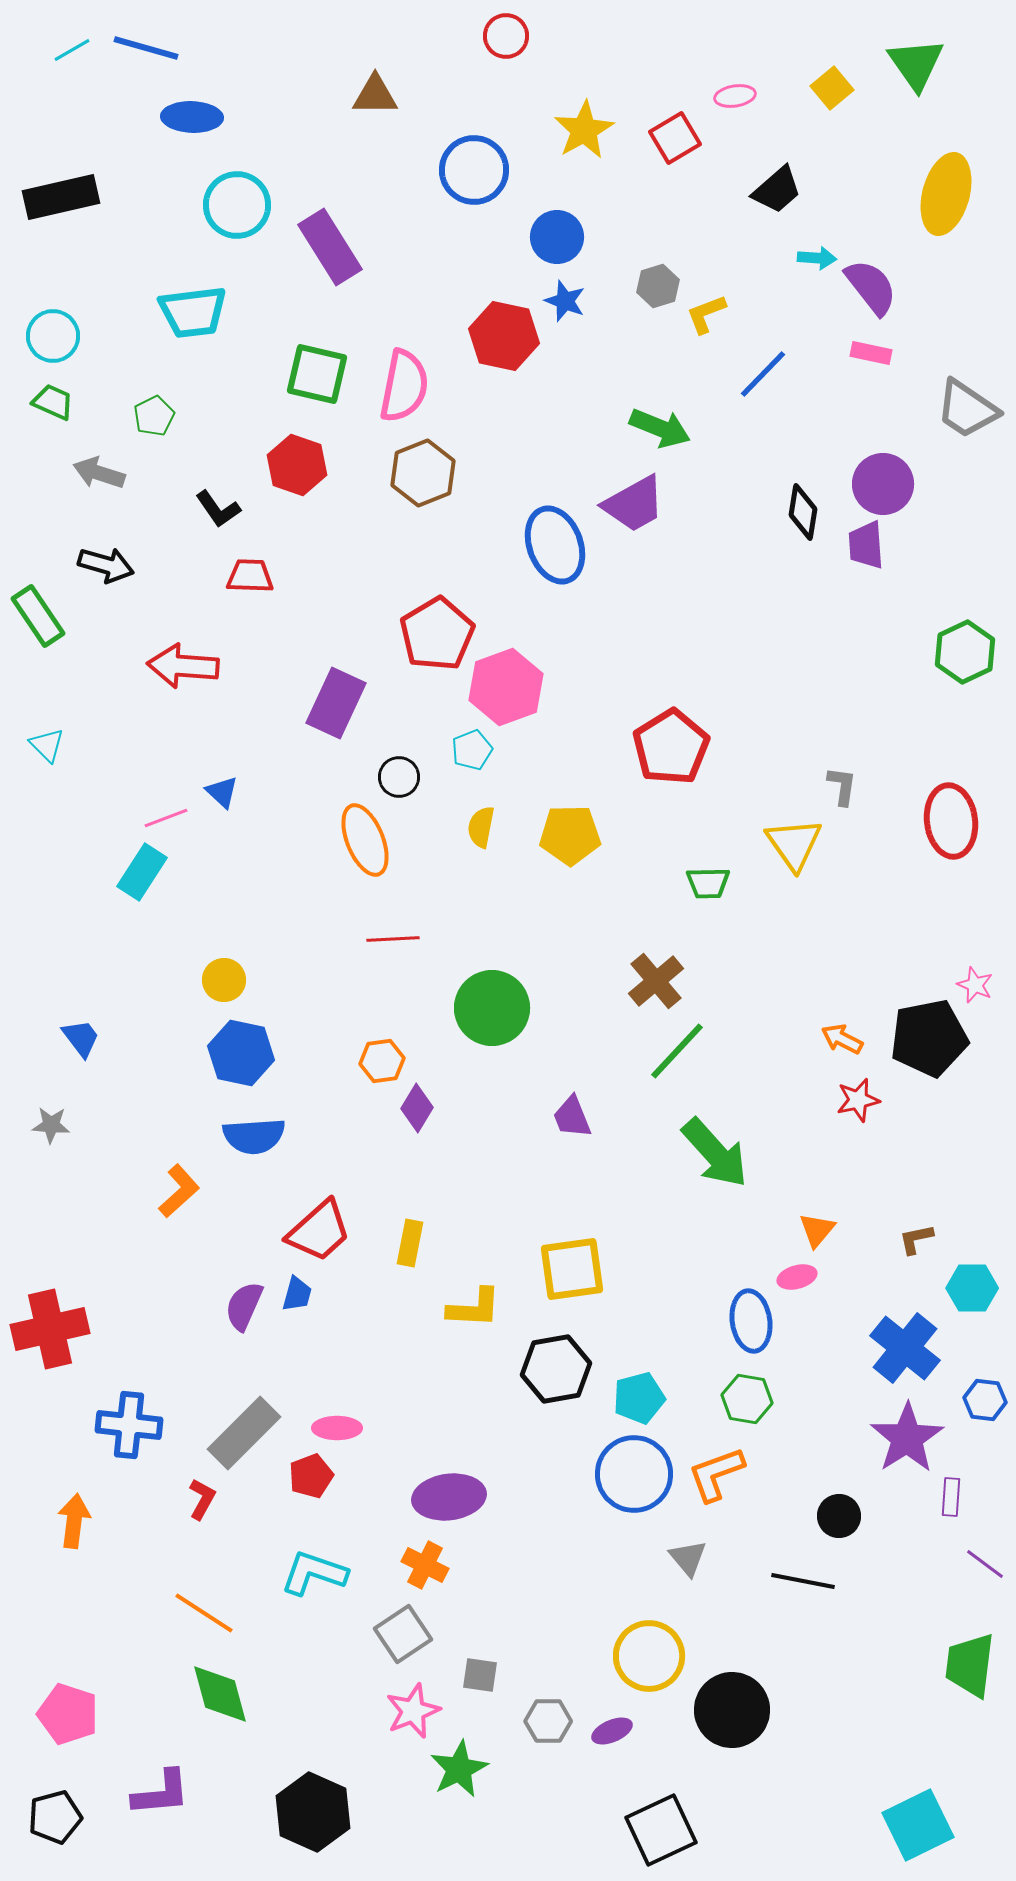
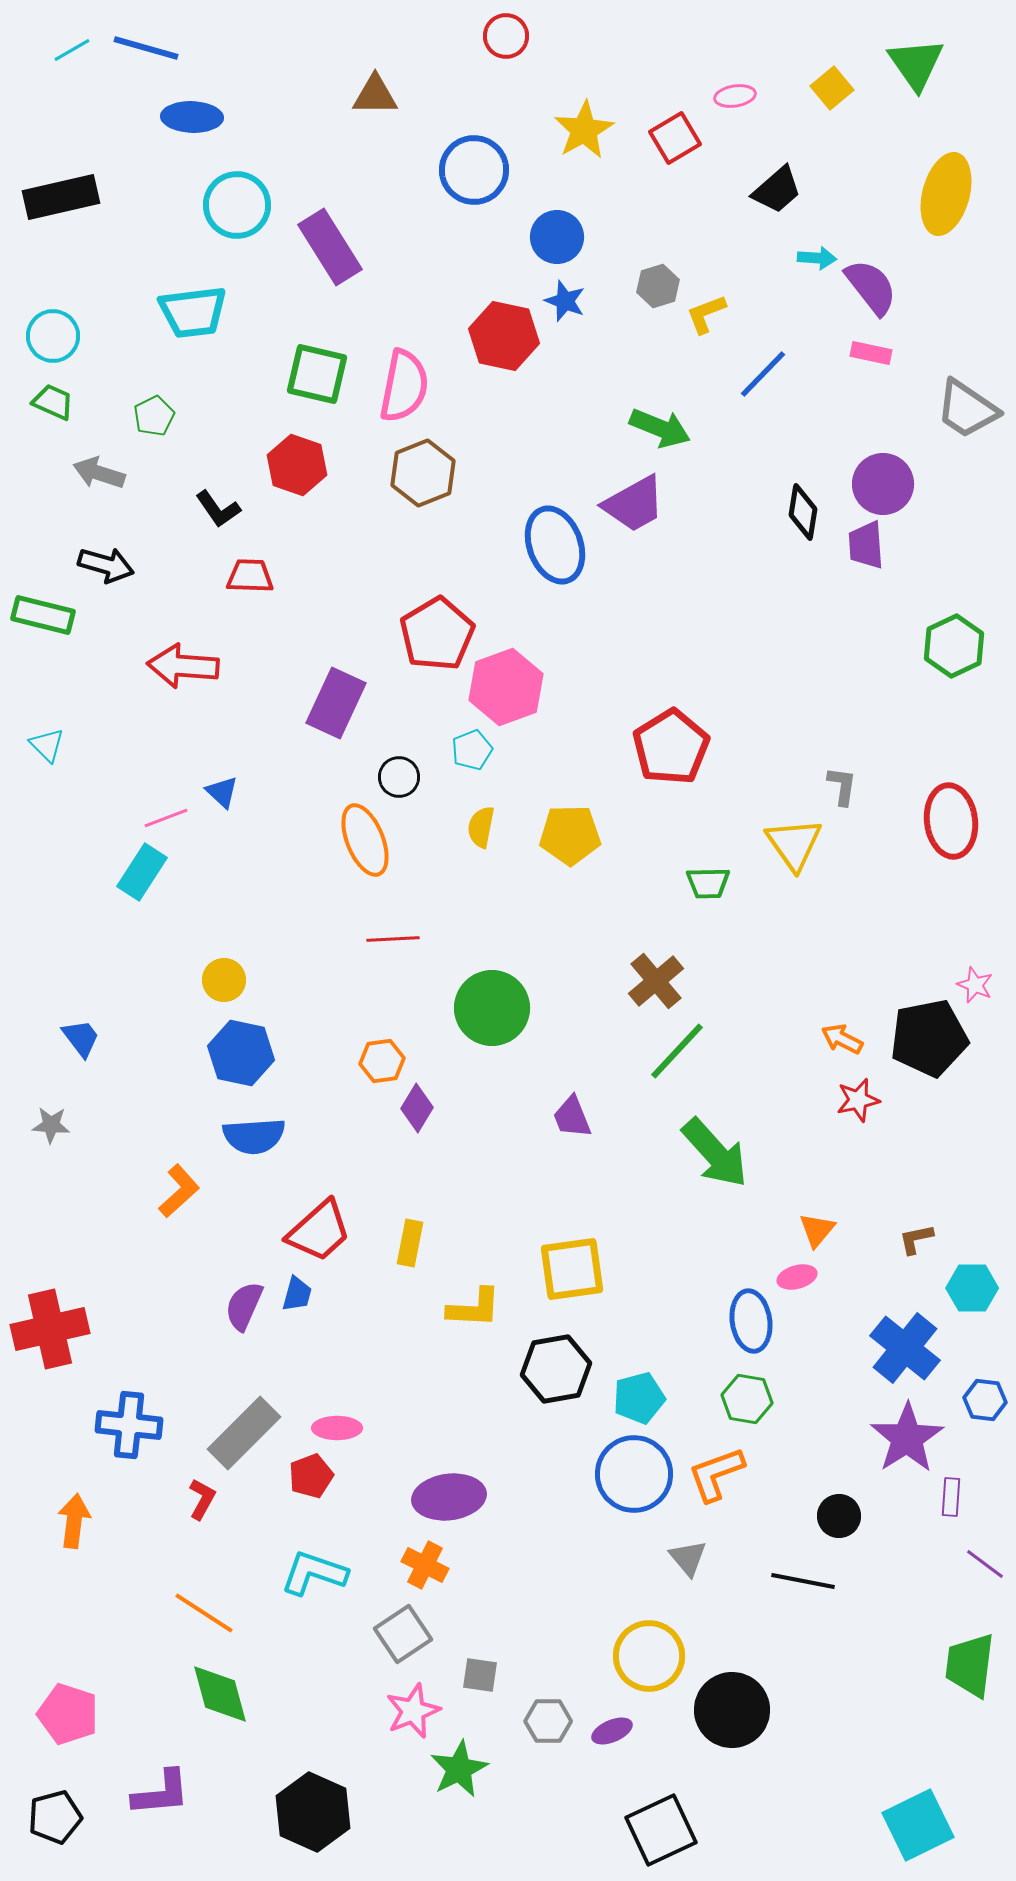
green rectangle at (38, 616): moved 5 px right, 1 px up; rotated 42 degrees counterclockwise
green hexagon at (965, 652): moved 11 px left, 6 px up
